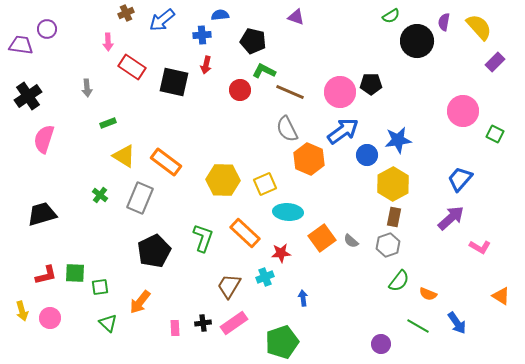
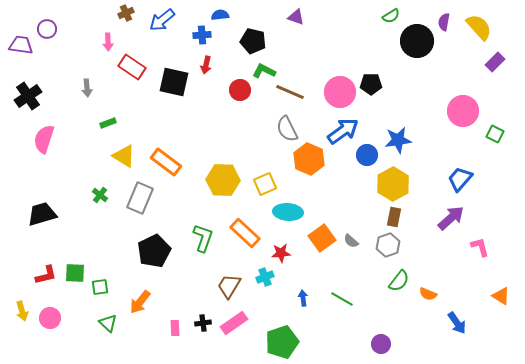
pink L-shape at (480, 247): rotated 135 degrees counterclockwise
green line at (418, 326): moved 76 px left, 27 px up
